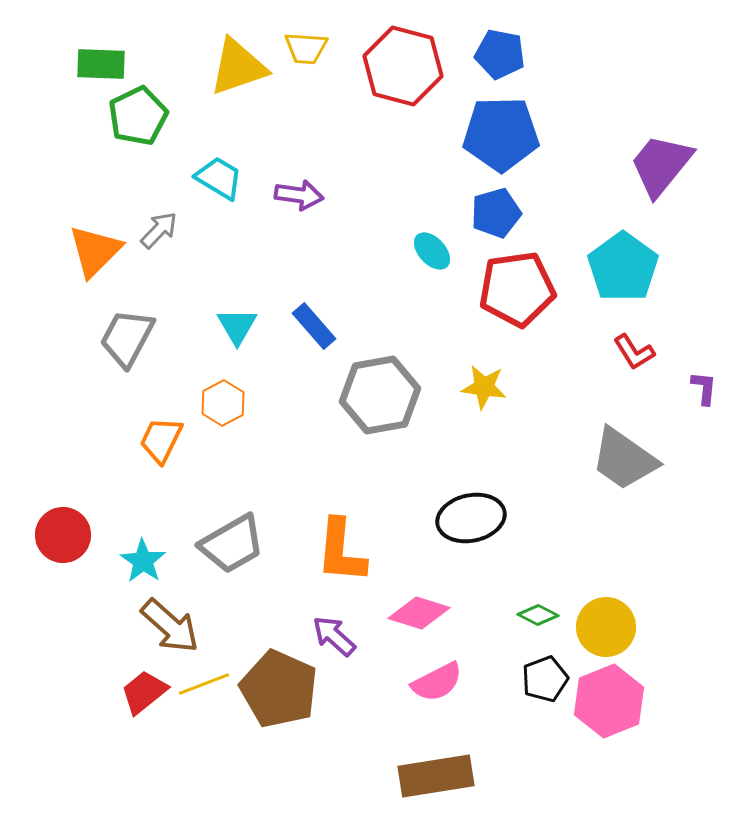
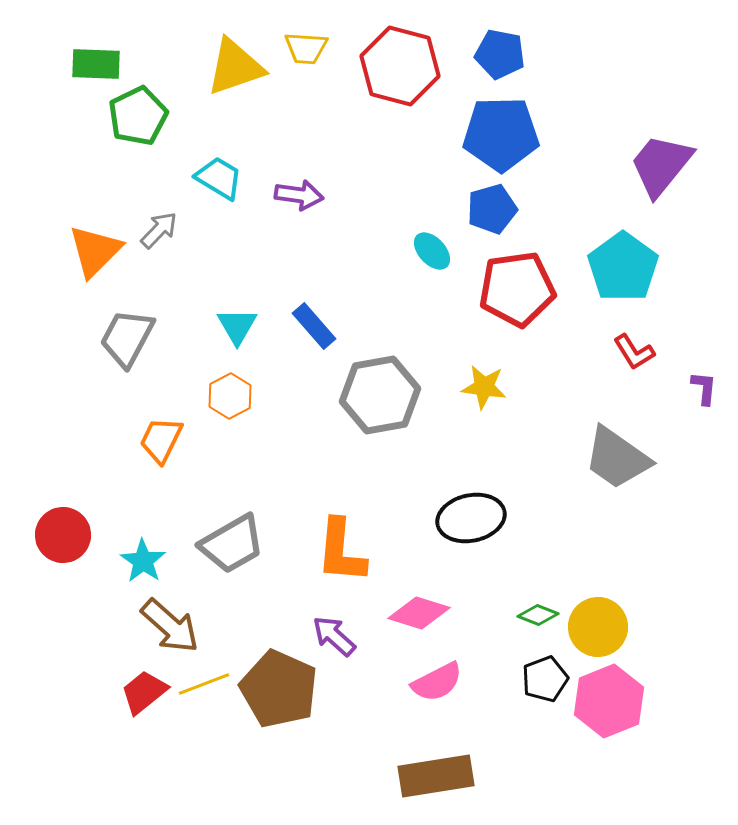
green rectangle at (101, 64): moved 5 px left
red hexagon at (403, 66): moved 3 px left
yellow triangle at (238, 67): moved 3 px left
blue pentagon at (496, 213): moved 4 px left, 4 px up
orange hexagon at (223, 403): moved 7 px right, 7 px up
gray trapezoid at (624, 459): moved 7 px left, 1 px up
green diamond at (538, 615): rotated 6 degrees counterclockwise
yellow circle at (606, 627): moved 8 px left
